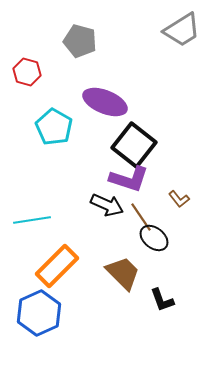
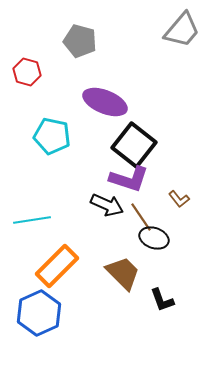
gray trapezoid: rotated 18 degrees counterclockwise
cyan pentagon: moved 2 px left, 9 px down; rotated 18 degrees counterclockwise
black ellipse: rotated 20 degrees counterclockwise
